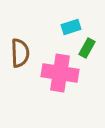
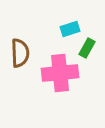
cyan rectangle: moved 1 px left, 2 px down
pink cross: rotated 15 degrees counterclockwise
